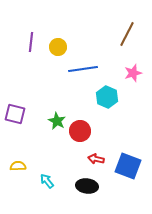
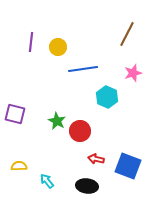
yellow semicircle: moved 1 px right
